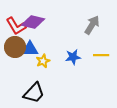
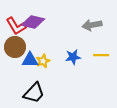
gray arrow: rotated 132 degrees counterclockwise
blue triangle: moved 11 px down
